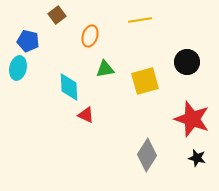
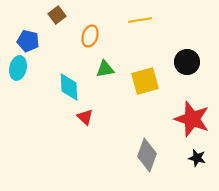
red triangle: moved 1 px left, 2 px down; rotated 18 degrees clockwise
gray diamond: rotated 12 degrees counterclockwise
